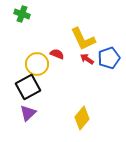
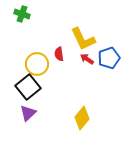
red semicircle: moved 2 px right; rotated 120 degrees counterclockwise
black square: rotated 10 degrees counterclockwise
